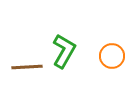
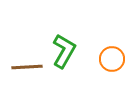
orange circle: moved 3 px down
